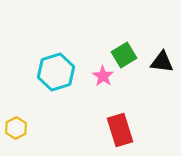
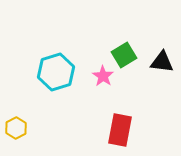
red rectangle: rotated 28 degrees clockwise
